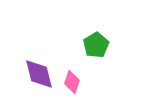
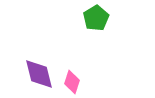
green pentagon: moved 27 px up
